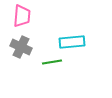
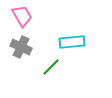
pink trapezoid: rotated 35 degrees counterclockwise
green line: moved 1 px left, 5 px down; rotated 36 degrees counterclockwise
